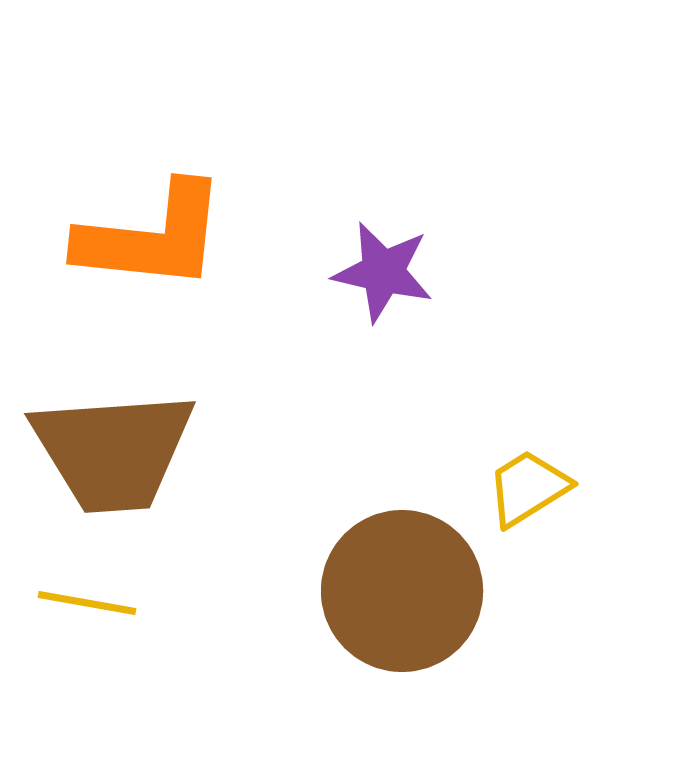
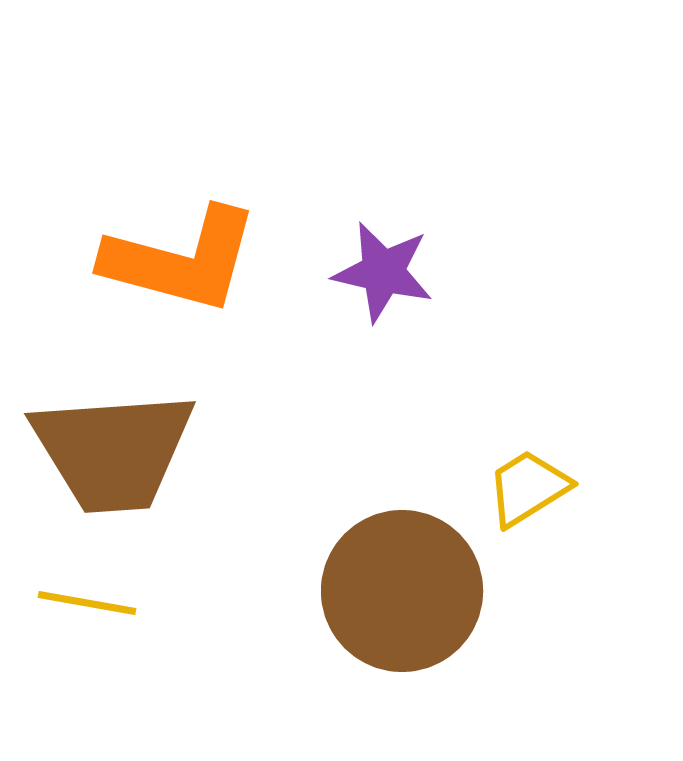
orange L-shape: moved 29 px right, 23 px down; rotated 9 degrees clockwise
